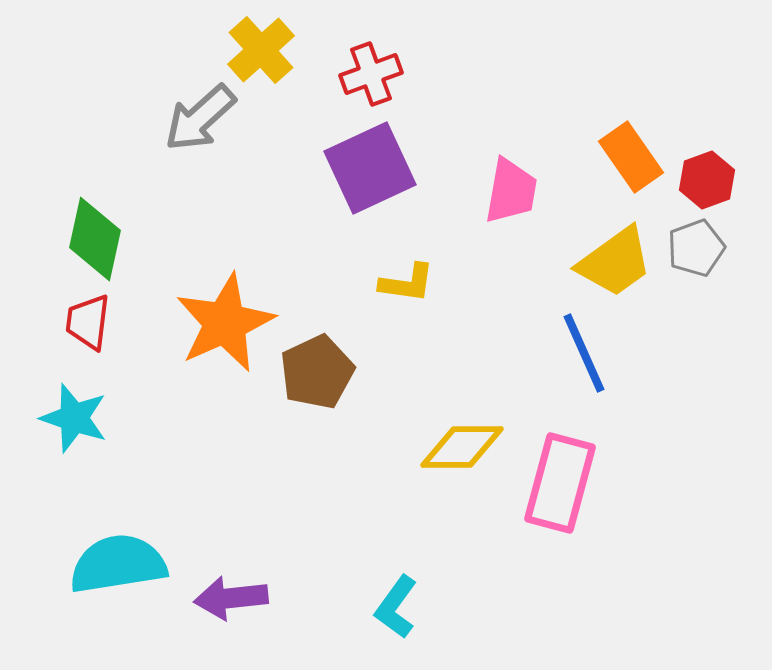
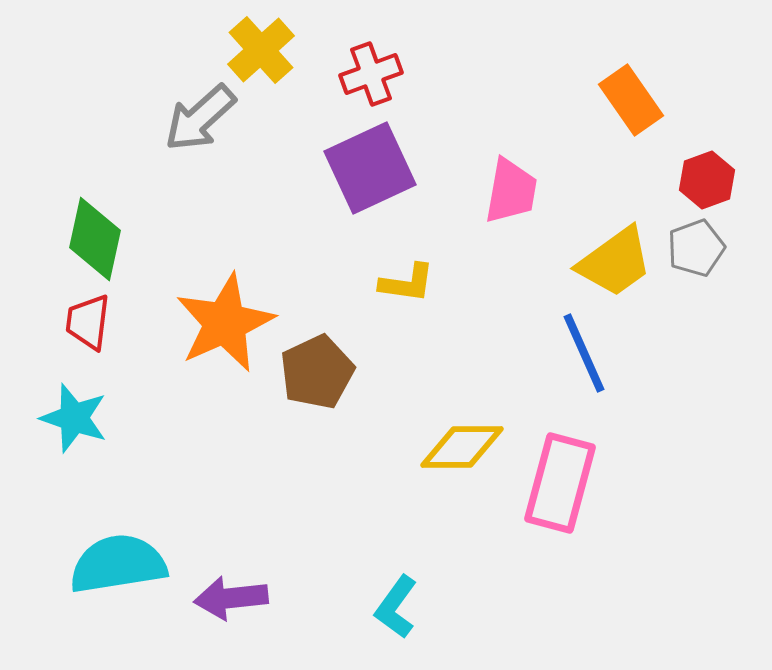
orange rectangle: moved 57 px up
